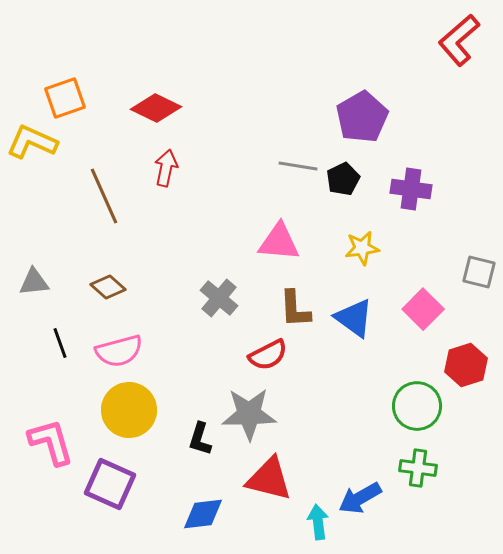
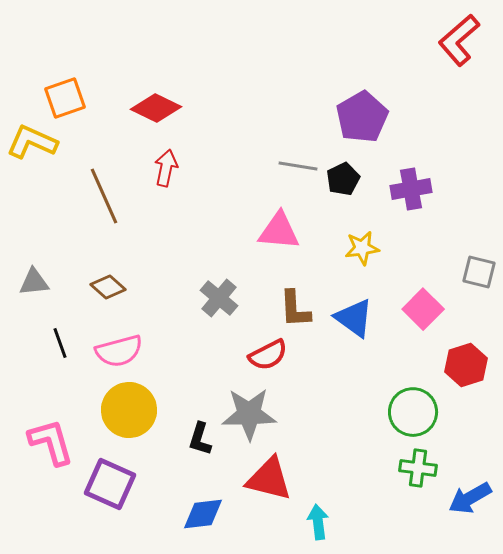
purple cross: rotated 18 degrees counterclockwise
pink triangle: moved 11 px up
green circle: moved 4 px left, 6 px down
blue arrow: moved 110 px right
